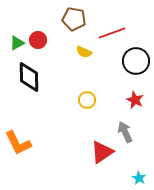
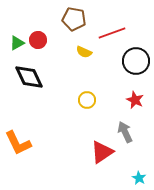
black diamond: rotated 24 degrees counterclockwise
